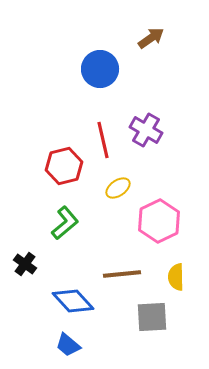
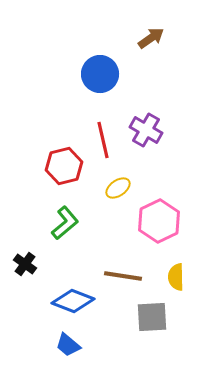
blue circle: moved 5 px down
brown line: moved 1 px right, 2 px down; rotated 15 degrees clockwise
blue diamond: rotated 27 degrees counterclockwise
